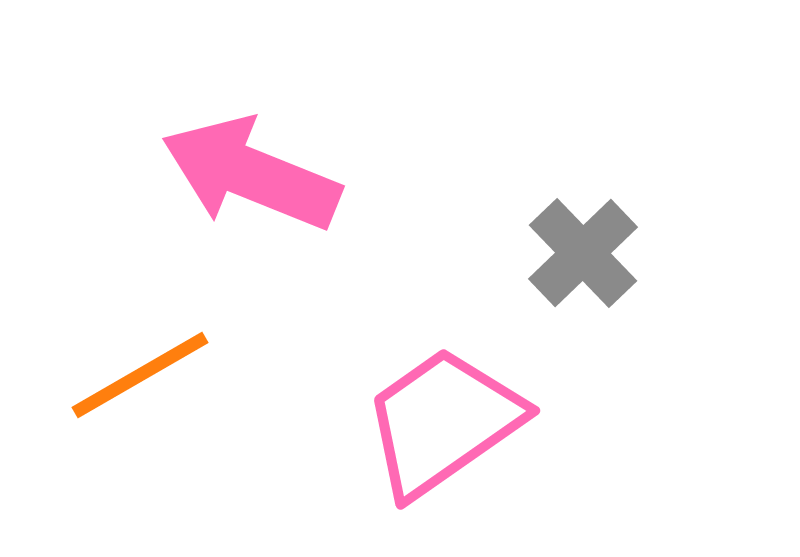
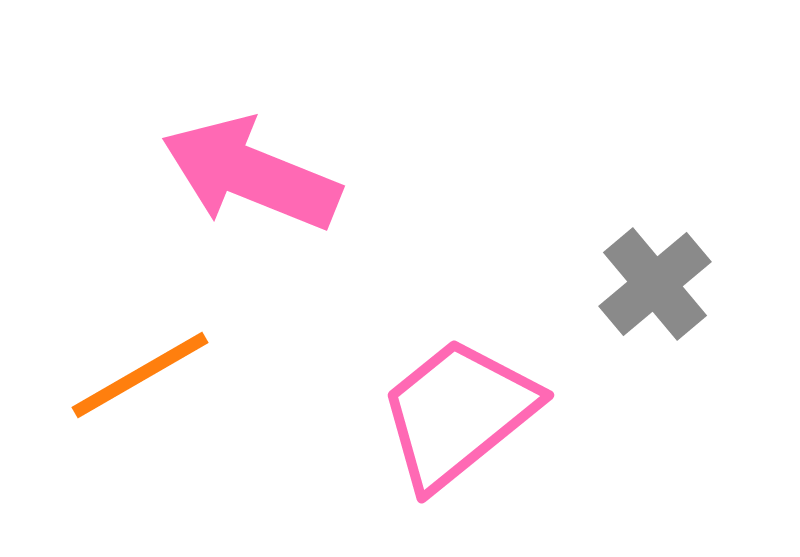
gray cross: moved 72 px right, 31 px down; rotated 4 degrees clockwise
pink trapezoid: moved 15 px right, 9 px up; rotated 4 degrees counterclockwise
